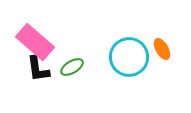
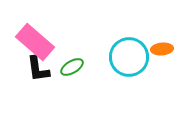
orange ellipse: rotated 65 degrees counterclockwise
